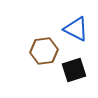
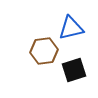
blue triangle: moved 5 px left, 1 px up; rotated 40 degrees counterclockwise
